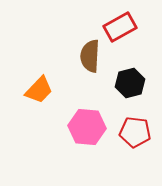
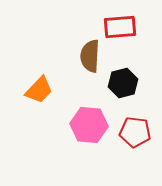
red rectangle: rotated 24 degrees clockwise
black hexagon: moved 7 px left
pink hexagon: moved 2 px right, 2 px up
